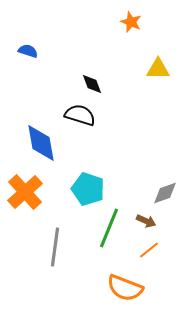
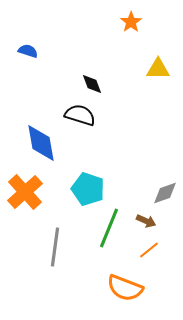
orange star: rotated 15 degrees clockwise
